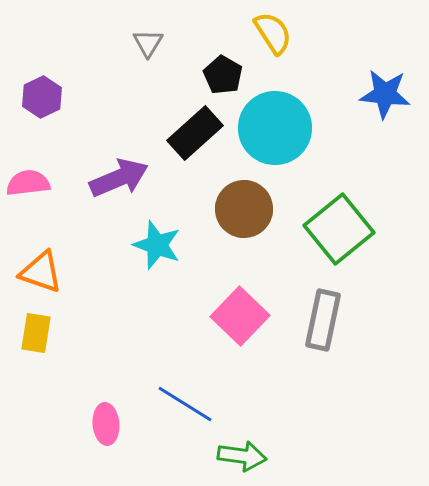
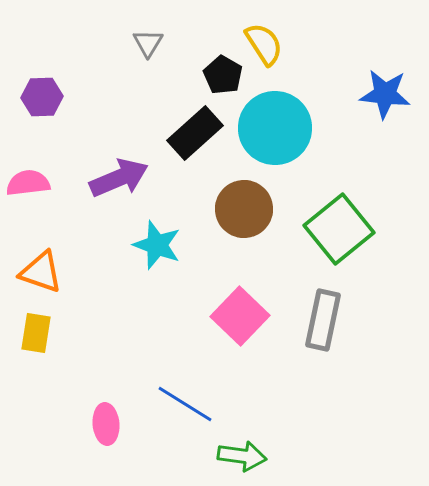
yellow semicircle: moved 9 px left, 11 px down
purple hexagon: rotated 24 degrees clockwise
